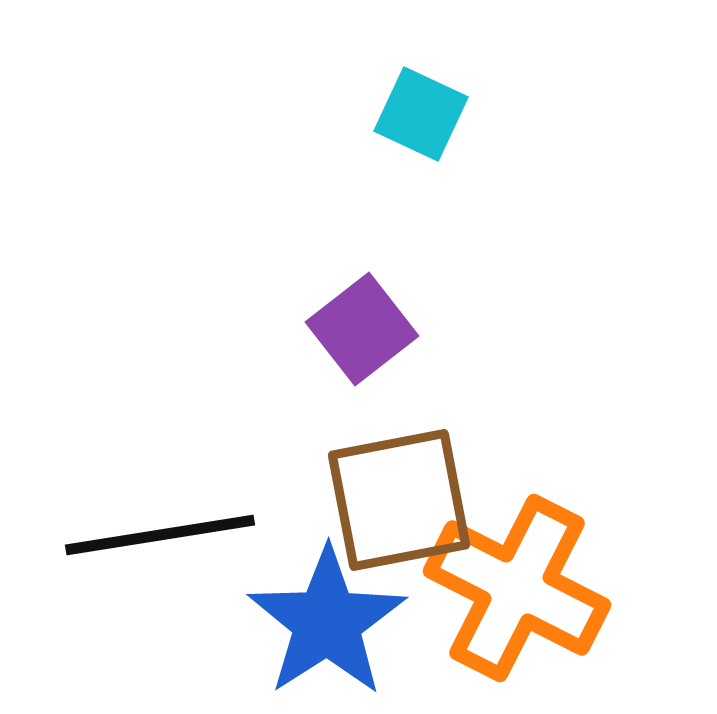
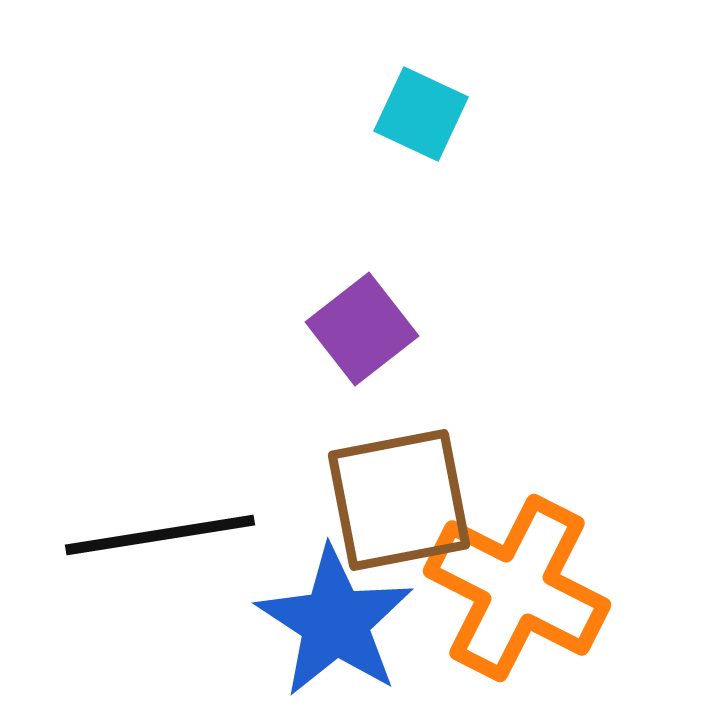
blue star: moved 8 px right; rotated 6 degrees counterclockwise
